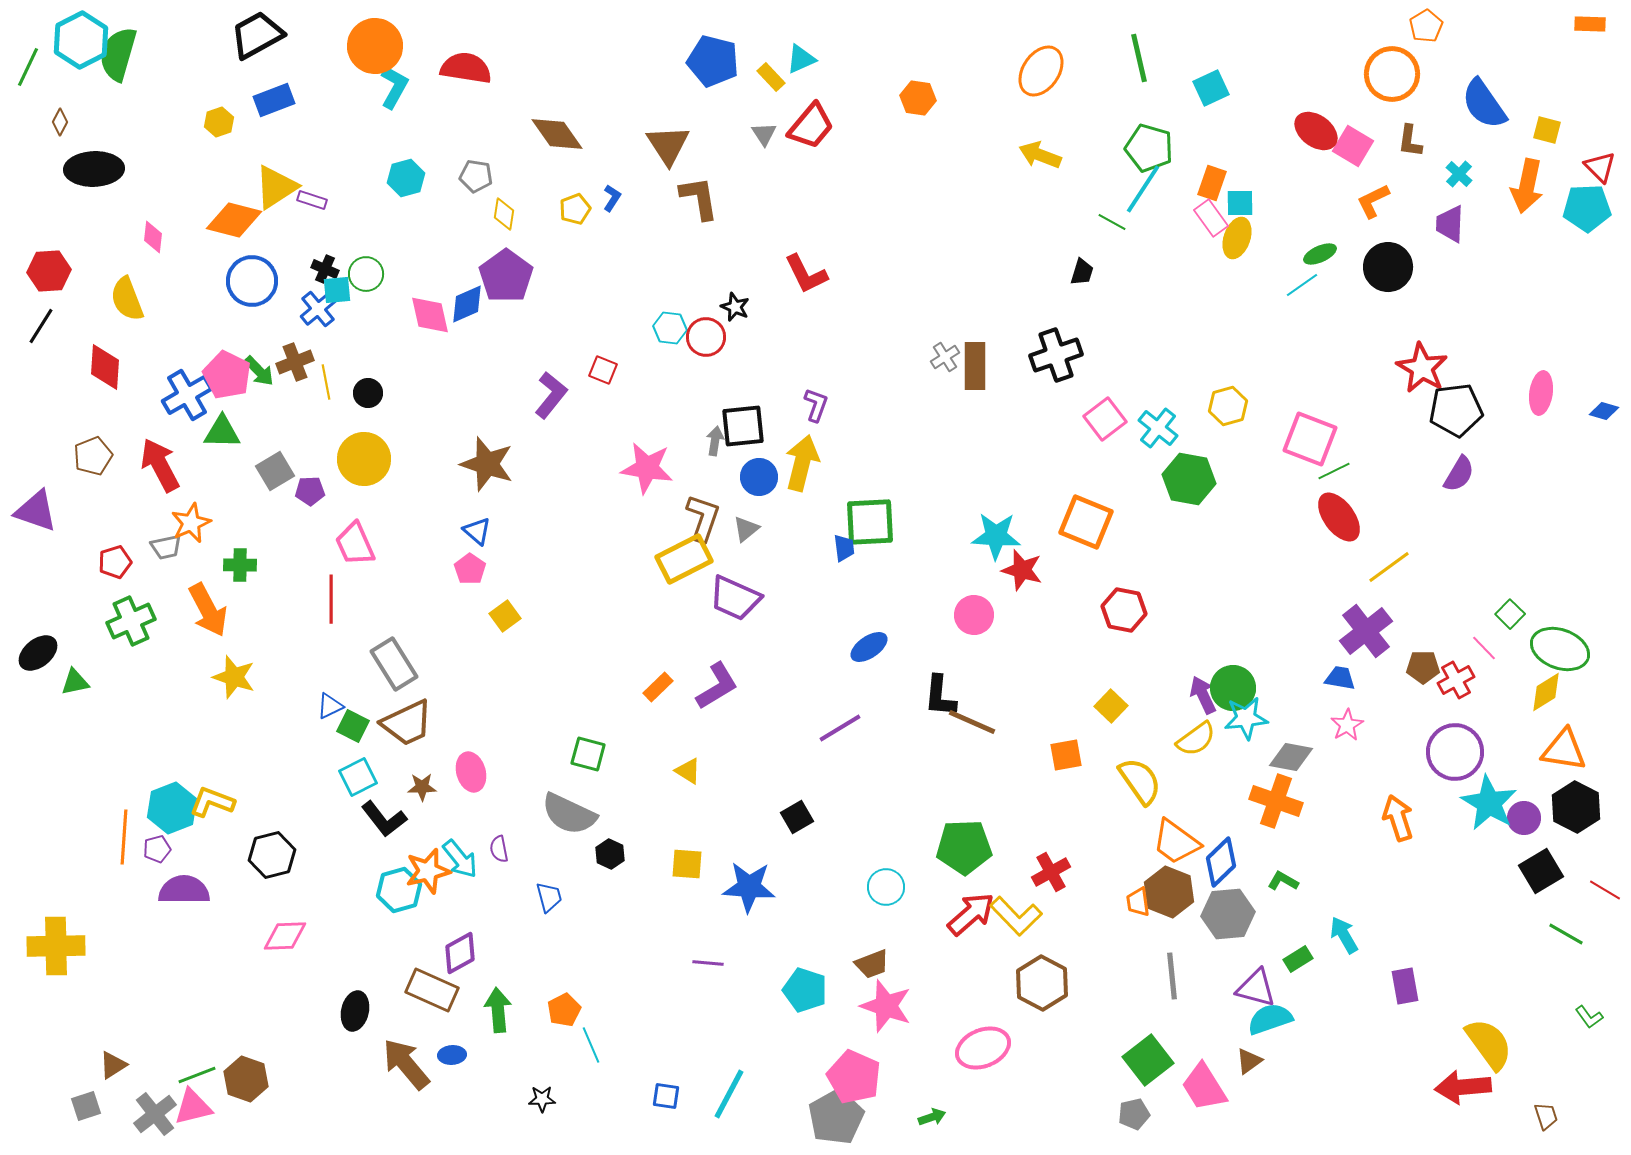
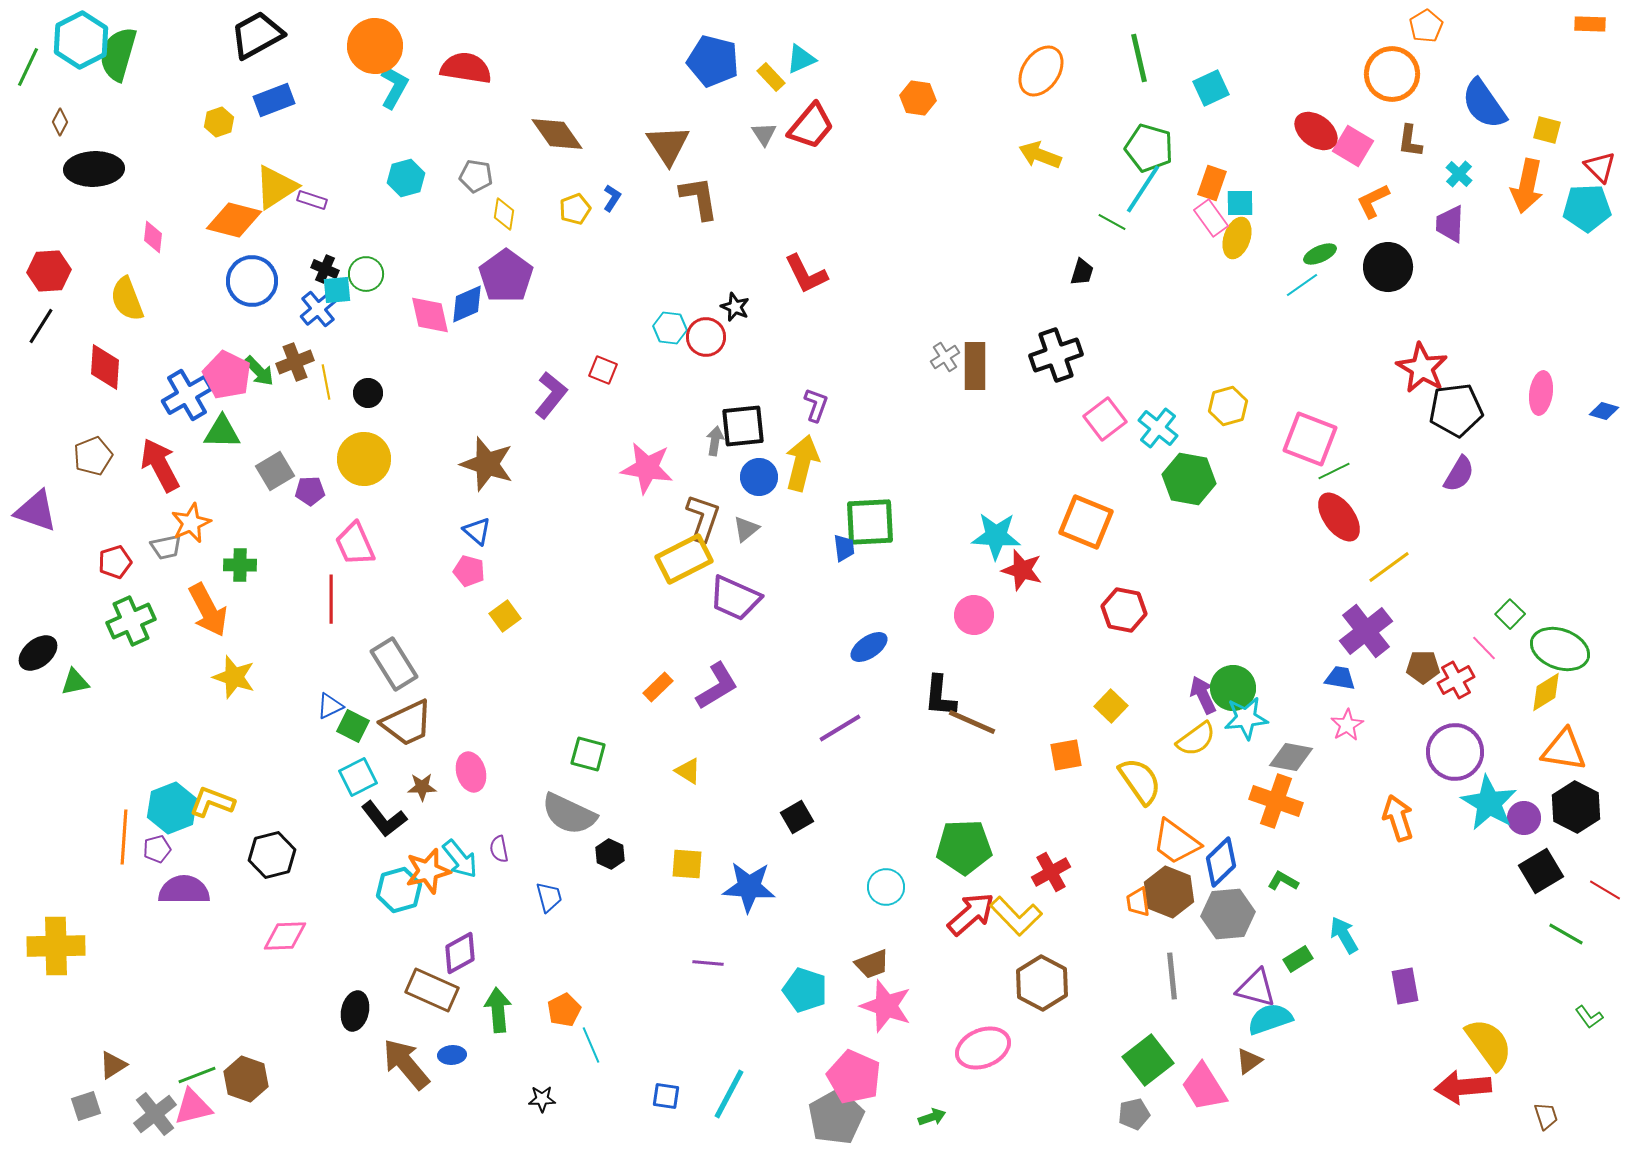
pink pentagon at (470, 569): moved 1 px left, 2 px down; rotated 20 degrees counterclockwise
